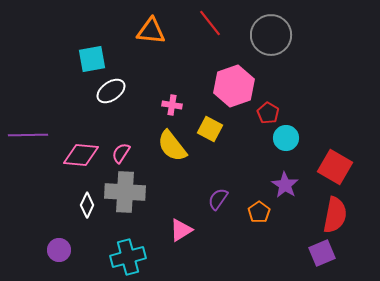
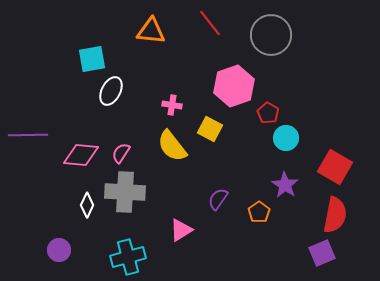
white ellipse: rotated 28 degrees counterclockwise
